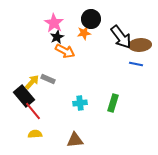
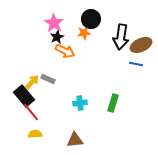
black arrow: rotated 45 degrees clockwise
brown ellipse: moved 1 px right; rotated 20 degrees counterclockwise
red line: moved 2 px left, 1 px down
